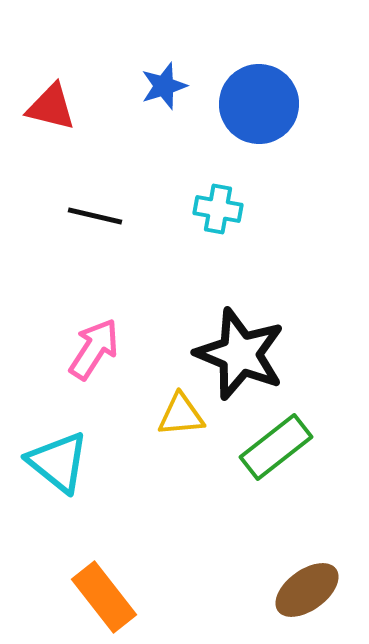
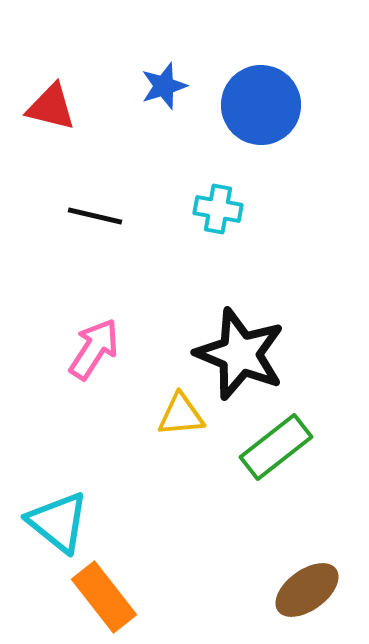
blue circle: moved 2 px right, 1 px down
cyan triangle: moved 60 px down
